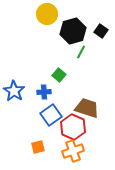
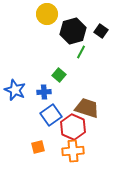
blue star: moved 1 px right, 1 px up; rotated 10 degrees counterclockwise
orange cross: rotated 15 degrees clockwise
